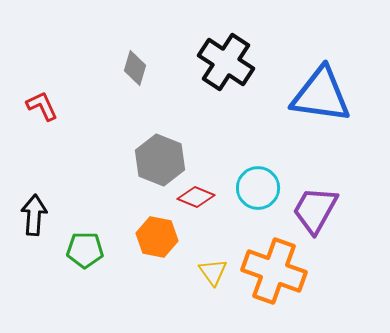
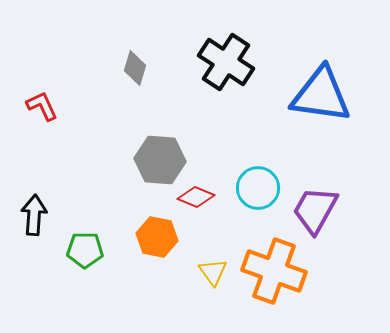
gray hexagon: rotated 18 degrees counterclockwise
